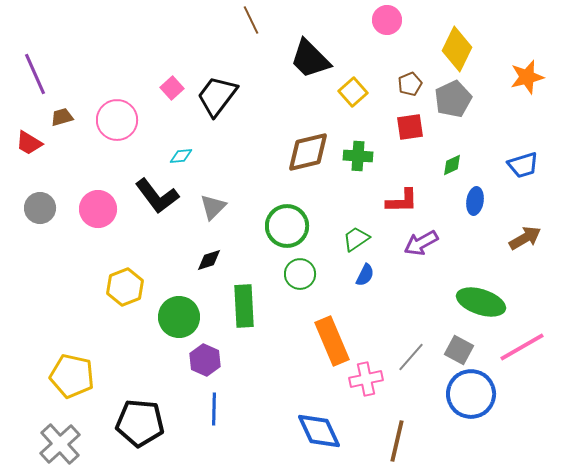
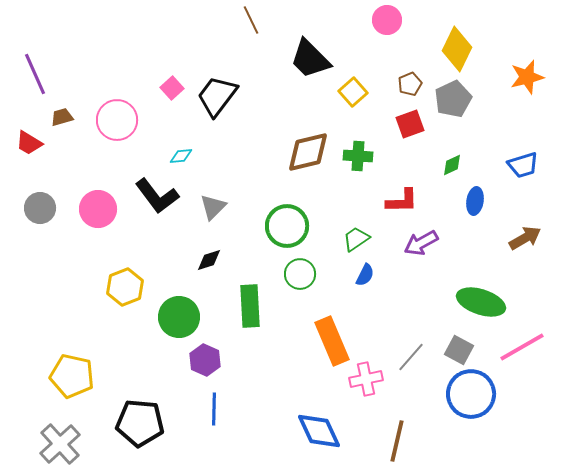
red square at (410, 127): moved 3 px up; rotated 12 degrees counterclockwise
green rectangle at (244, 306): moved 6 px right
